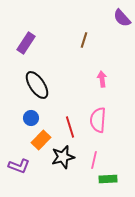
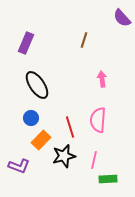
purple rectangle: rotated 10 degrees counterclockwise
black star: moved 1 px right, 1 px up
